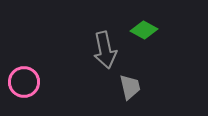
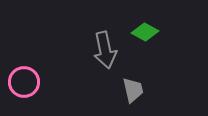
green diamond: moved 1 px right, 2 px down
gray trapezoid: moved 3 px right, 3 px down
